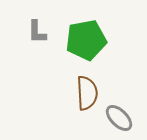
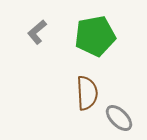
gray L-shape: rotated 50 degrees clockwise
green pentagon: moved 9 px right, 4 px up
